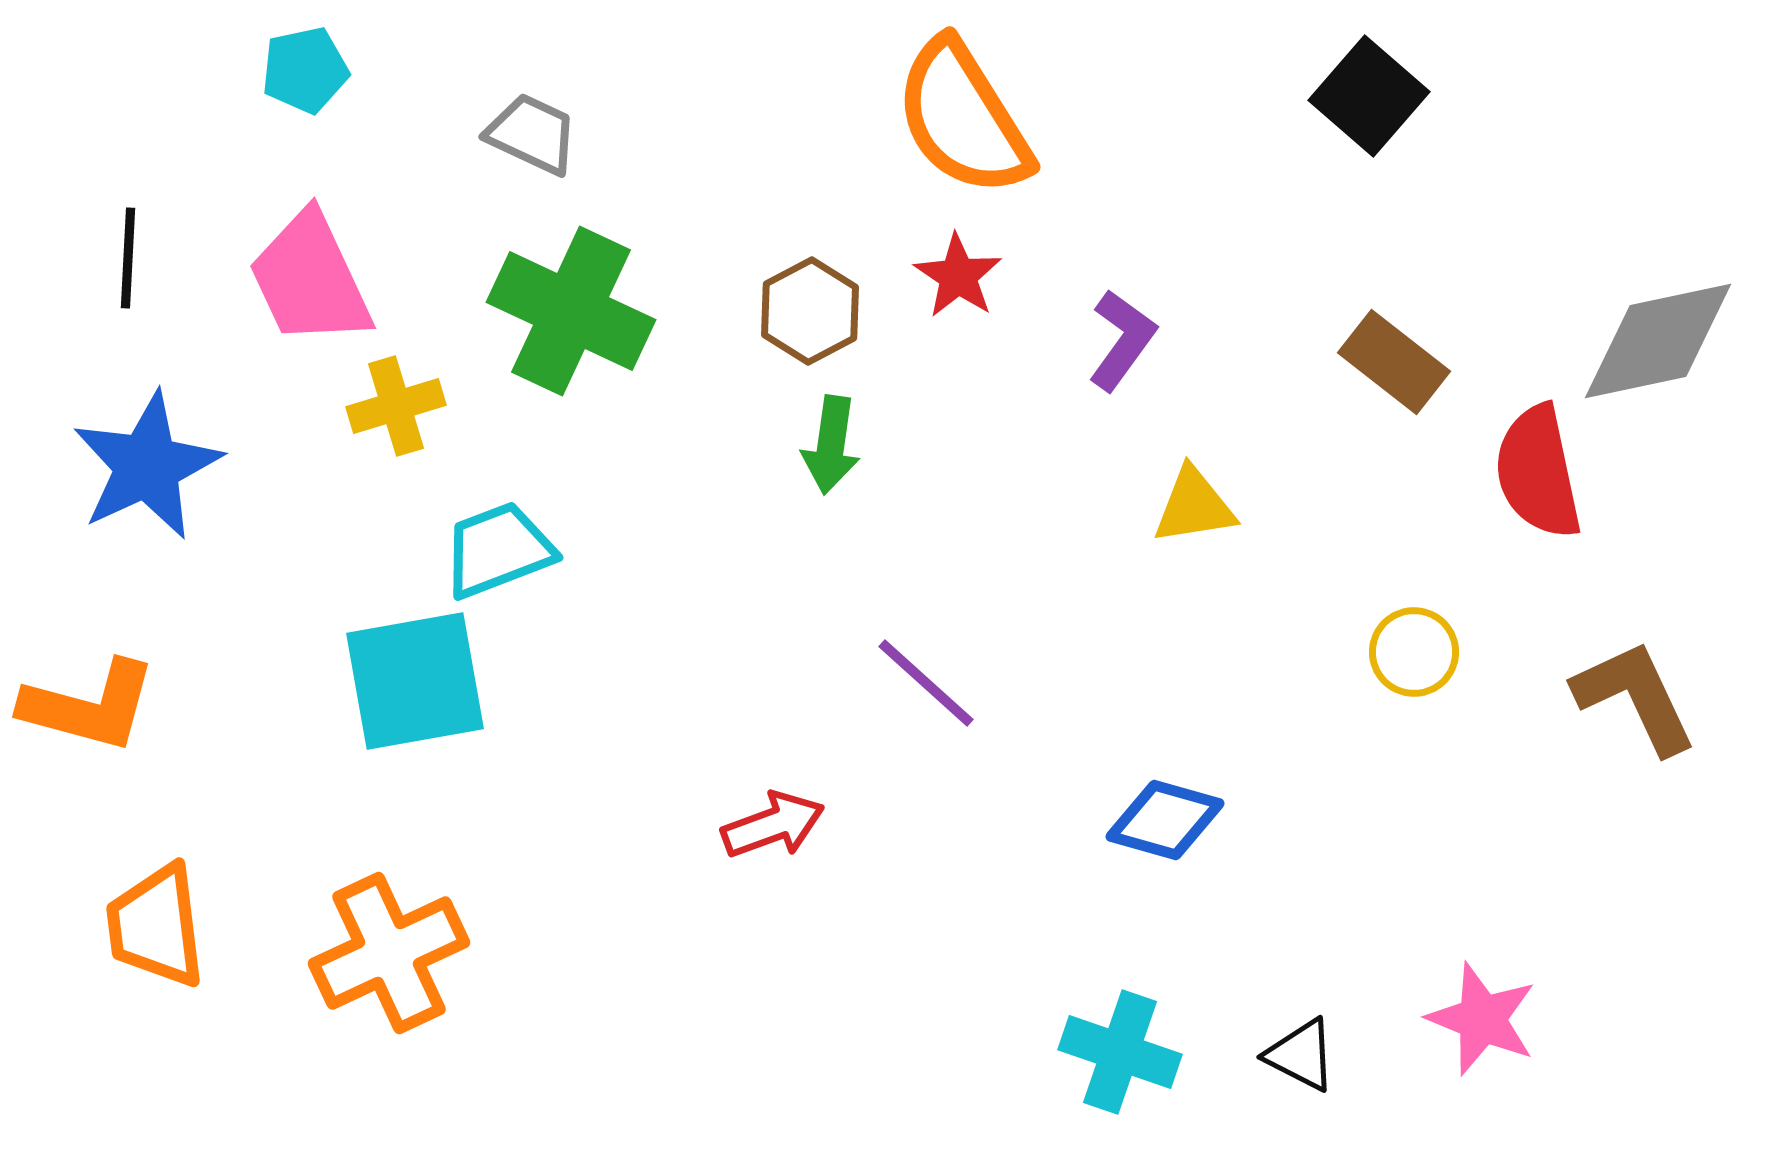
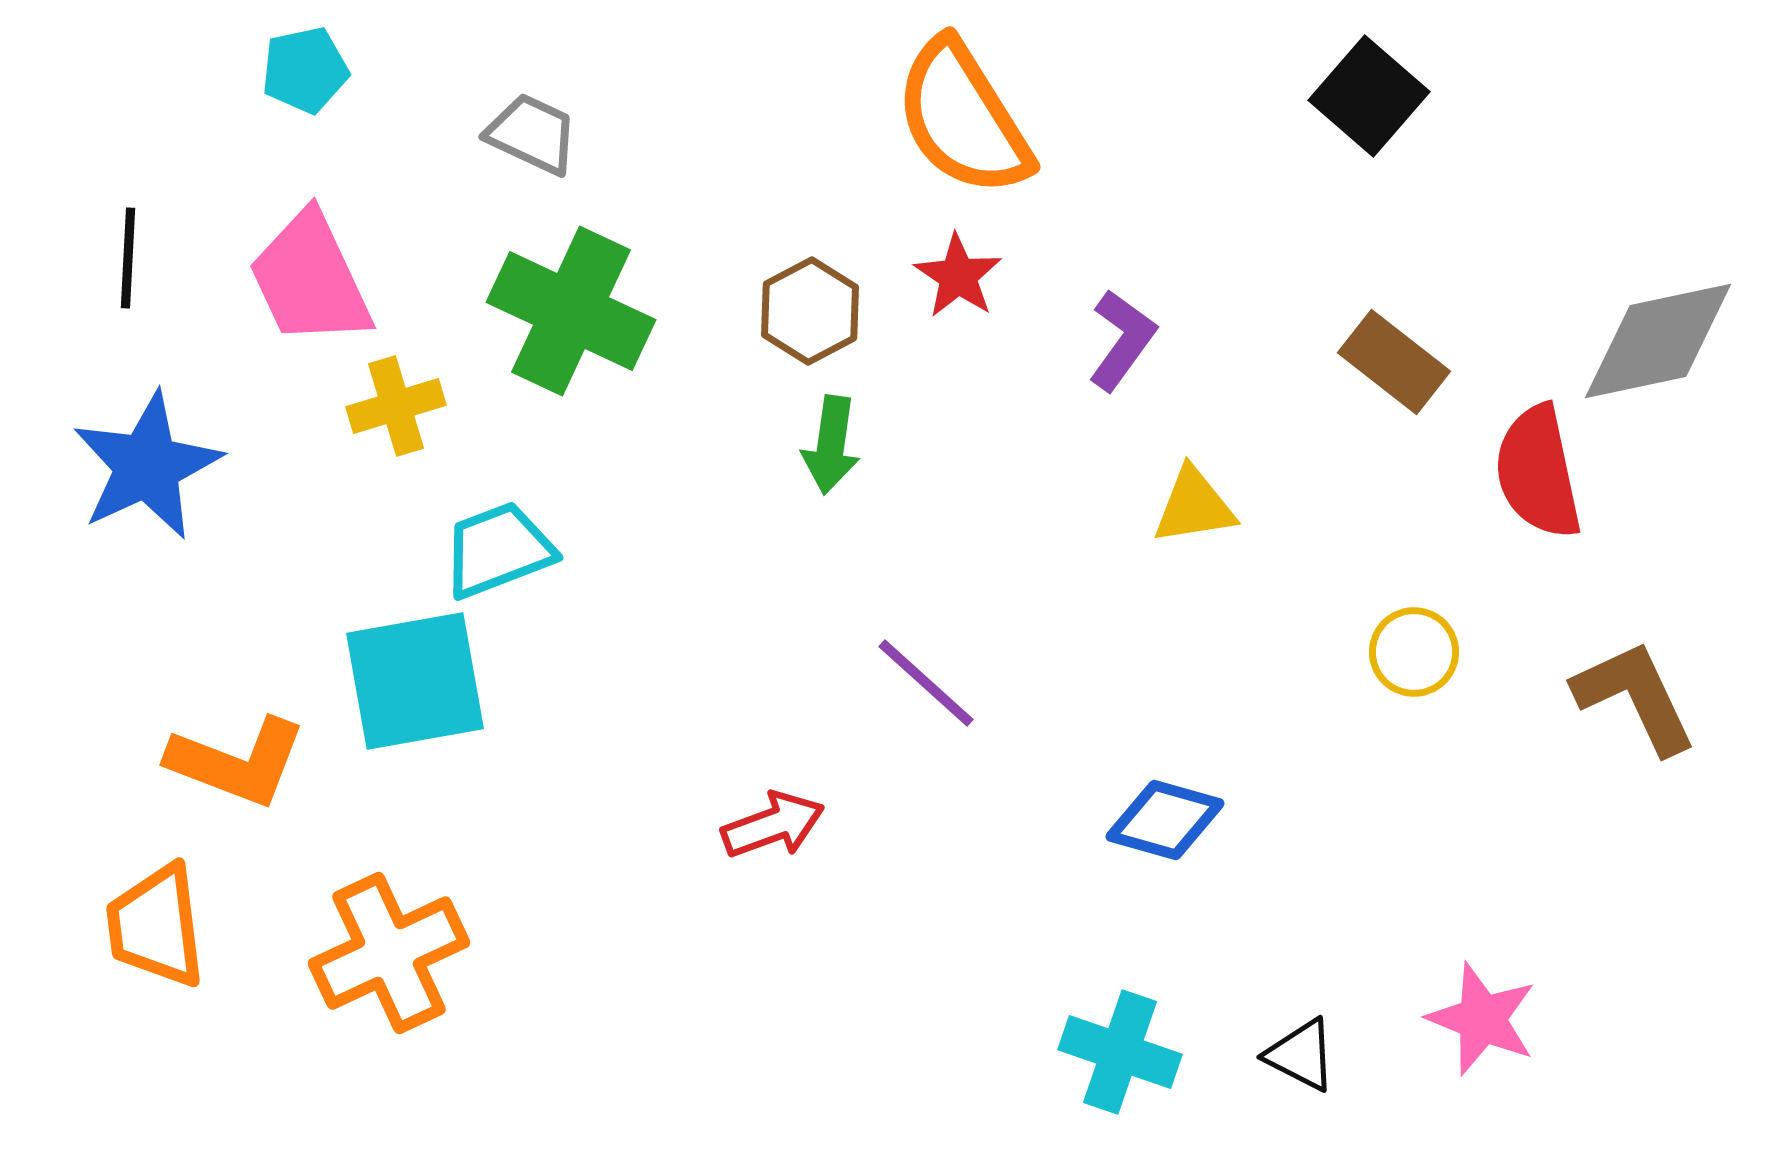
orange L-shape: moved 148 px right, 56 px down; rotated 6 degrees clockwise
